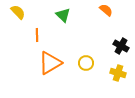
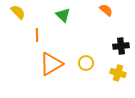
black cross: rotated 35 degrees counterclockwise
orange triangle: moved 1 px right, 1 px down
